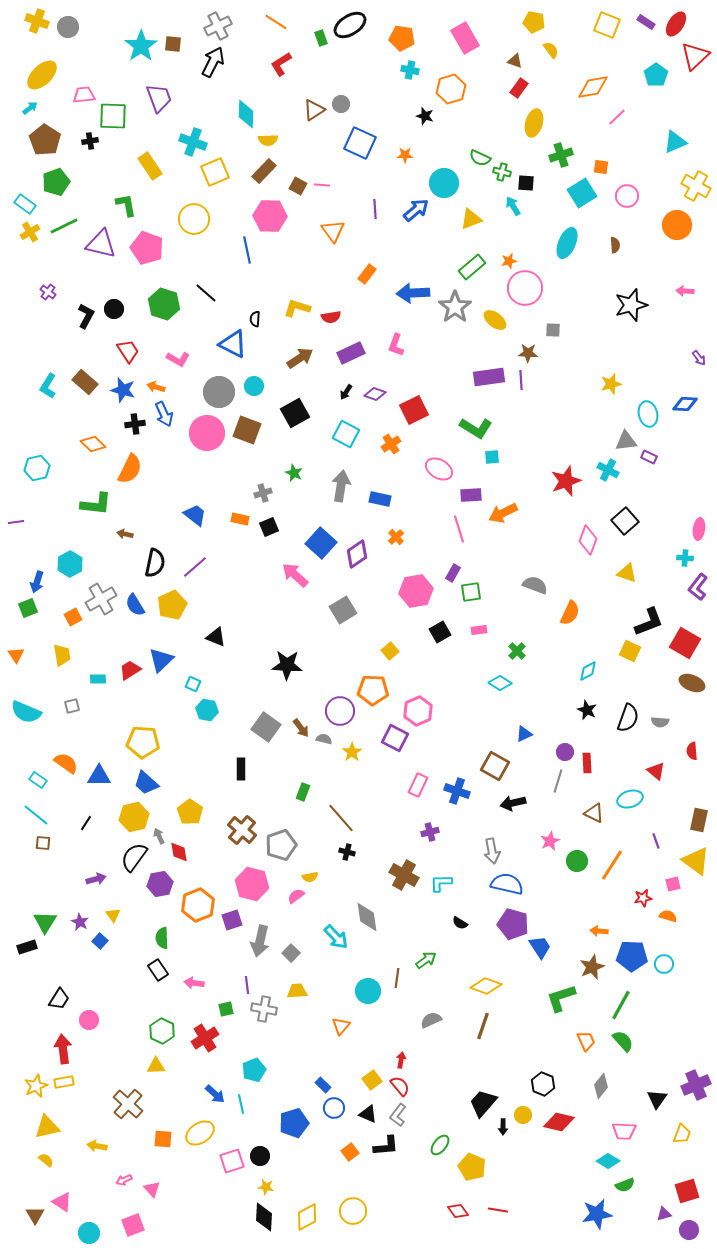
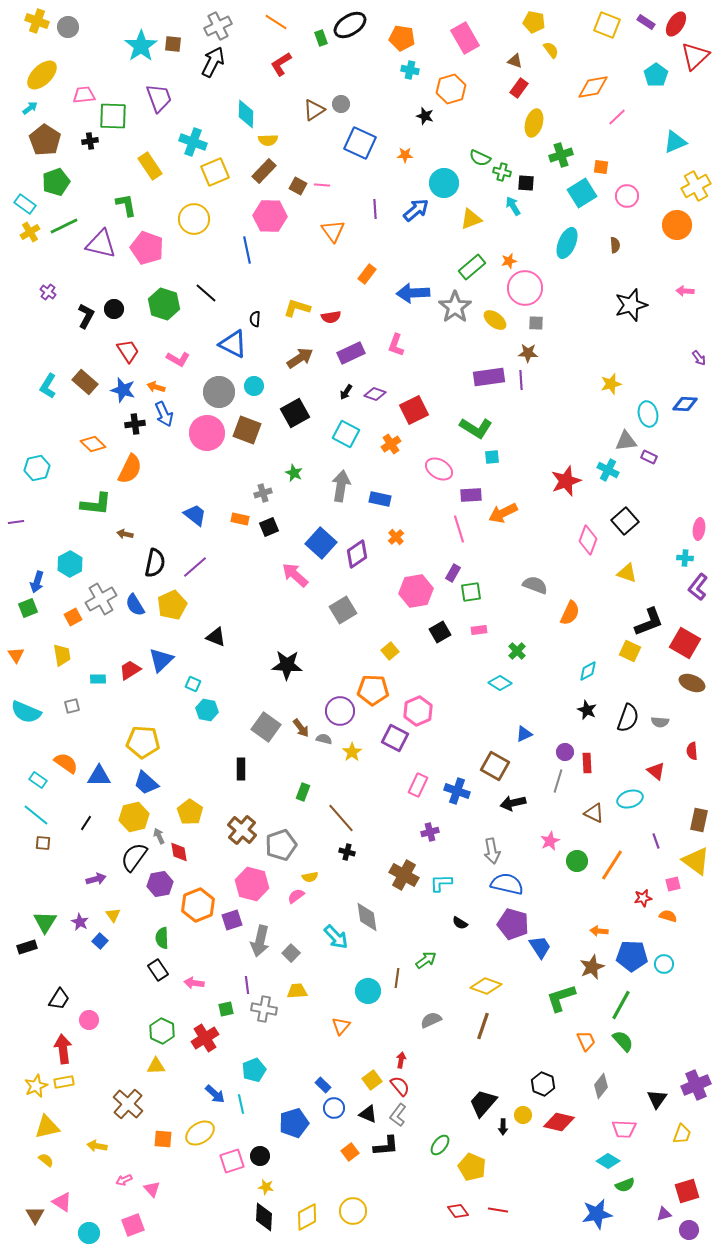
yellow cross at (696, 186): rotated 32 degrees clockwise
gray square at (553, 330): moved 17 px left, 7 px up
pink trapezoid at (624, 1131): moved 2 px up
